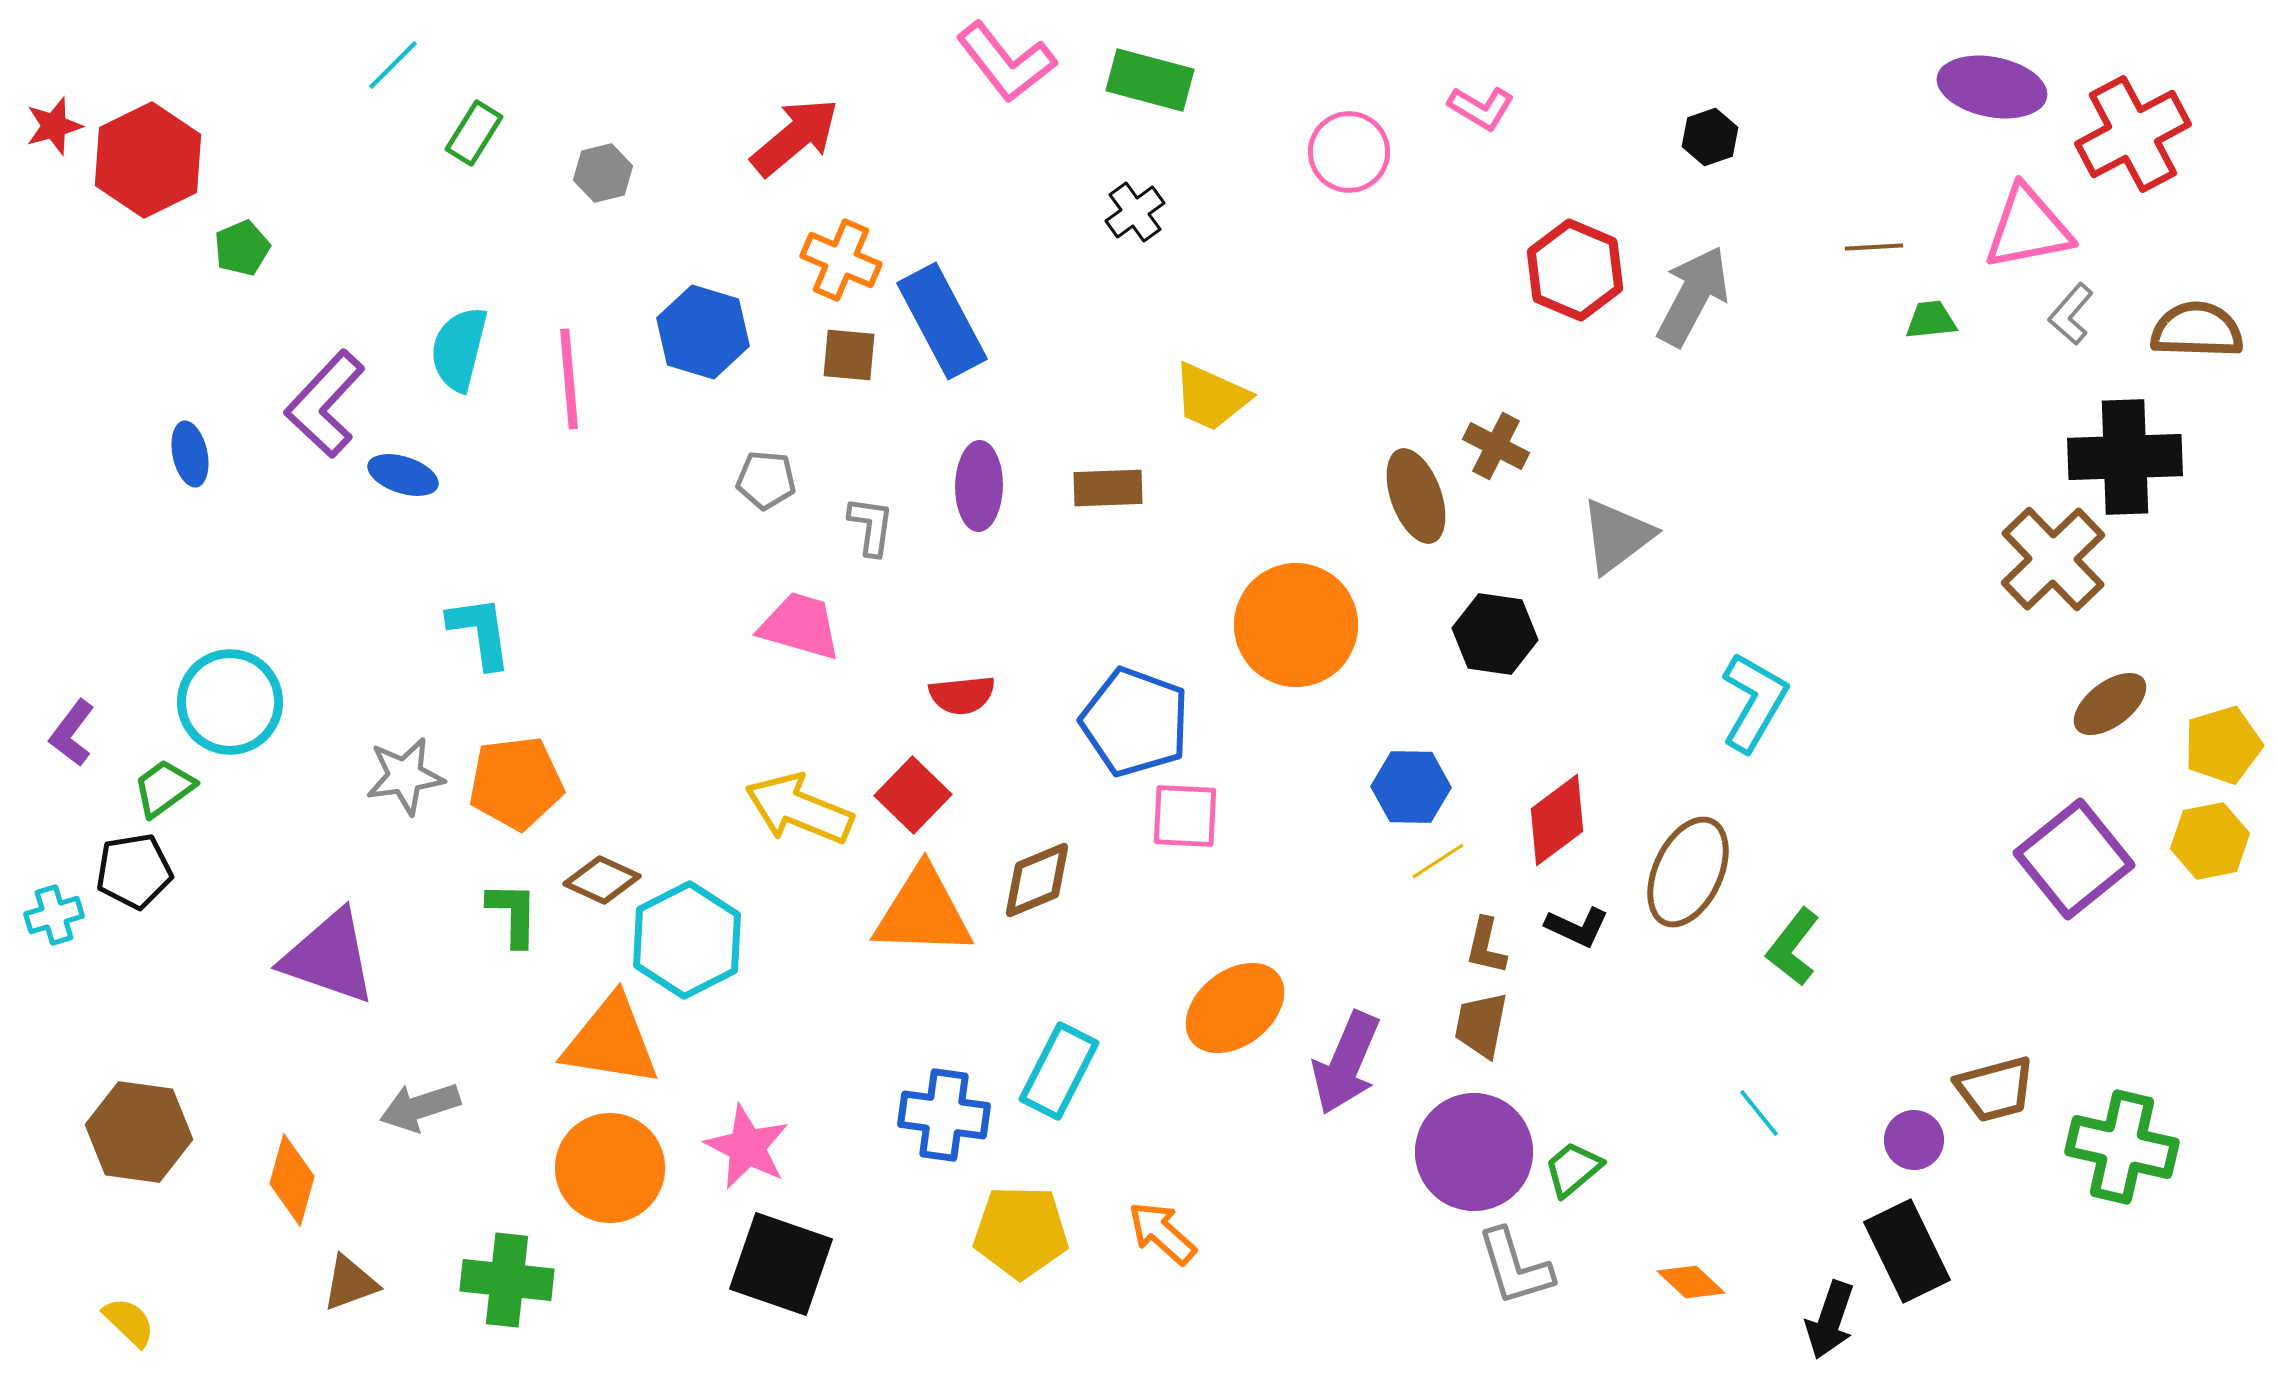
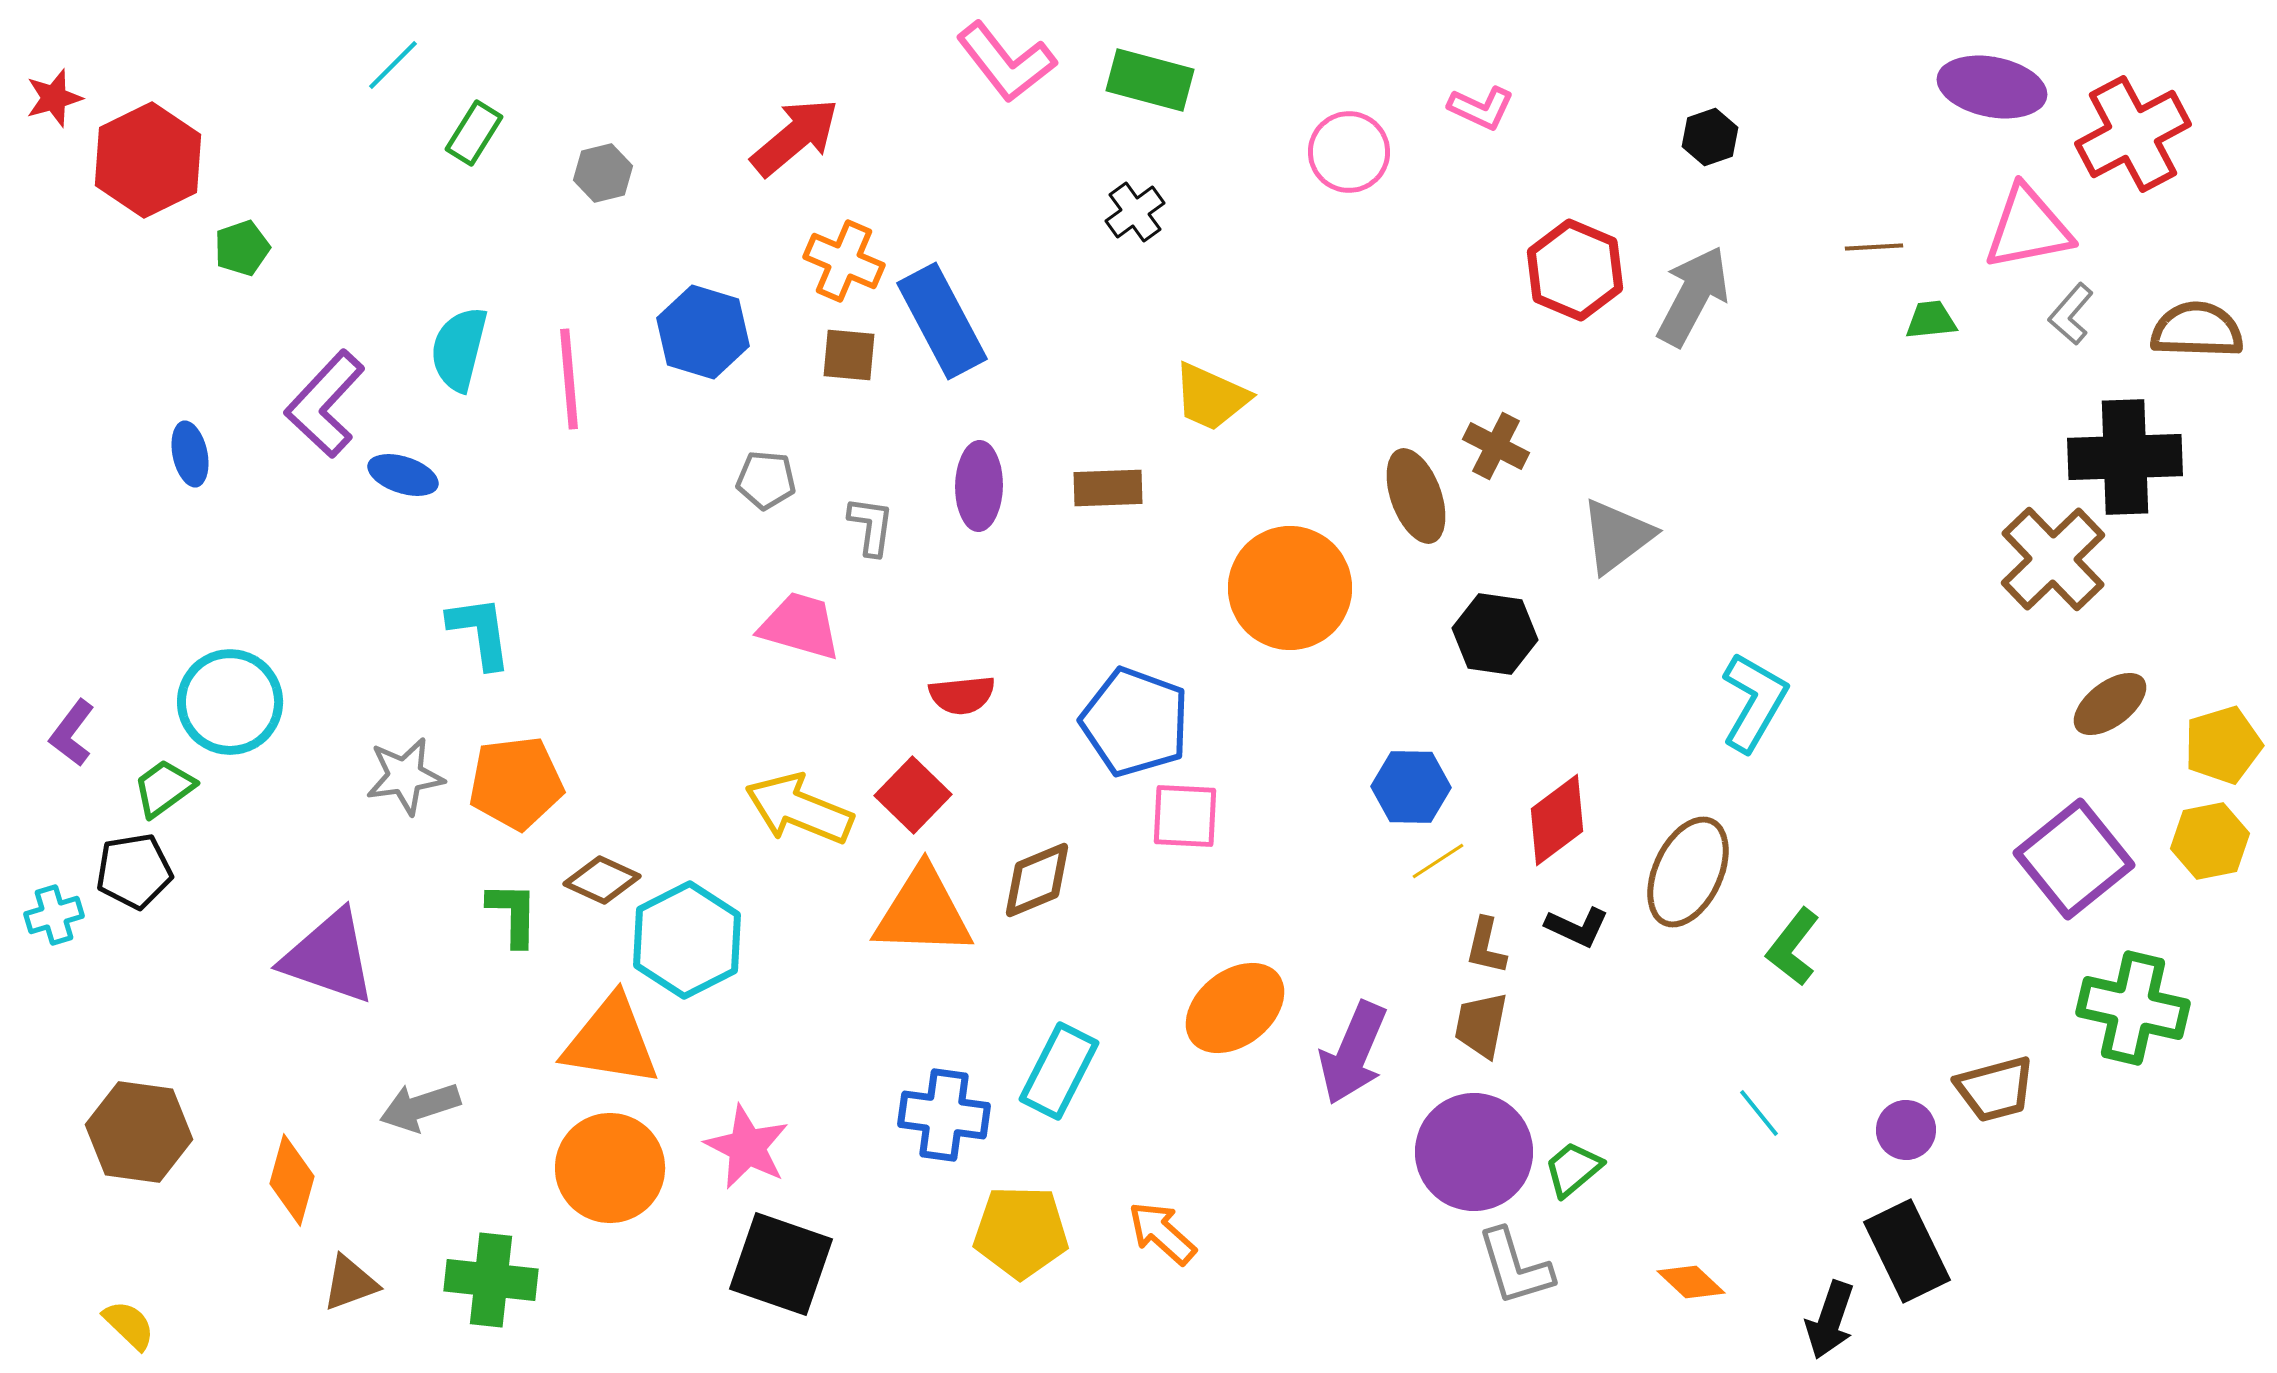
pink L-shape at (1481, 108): rotated 6 degrees counterclockwise
red star at (54, 126): moved 28 px up
green pentagon at (242, 248): rotated 4 degrees clockwise
orange cross at (841, 260): moved 3 px right, 1 px down
orange circle at (1296, 625): moved 6 px left, 37 px up
purple arrow at (1346, 1063): moved 7 px right, 10 px up
purple circle at (1914, 1140): moved 8 px left, 10 px up
green cross at (2122, 1147): moved 11 px right, 139 px up
green cross at (507, 1280): moved 16 px left
yellow semicircle at (129, 1322): moved 3 px down
